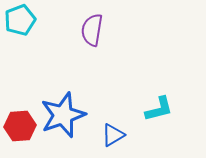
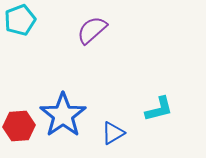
purple semicircle: rotated 40 degrees clockwise
blue star: rotated 15 degrees counterclockwise
red hexagon: moved 1 px left
blue triangle: moved 2 px up
